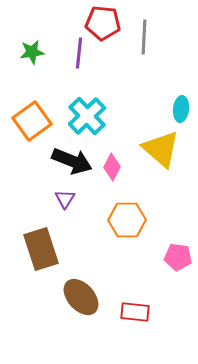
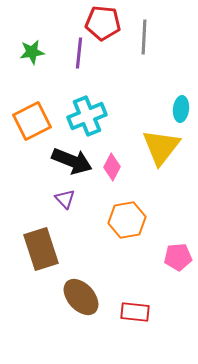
cyan cross: rotated 21 degrees clockwise
orange square: rotated 9 degrees clockwise
yellow triangle: moved 2 px up; rotated 27 degrees clockwise
purple triangle: rotated 15 degrees counterclockwise
orange hexagon: rotated 9 degrees counterclockwise
pink pentagon: rotated 12 degrees counterclockwise
